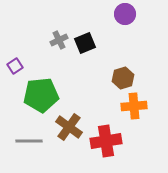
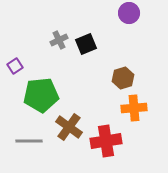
purple circle: moved 4 px right, 1 px up
black square: moved 1 px right, 1 px down
orange cross: moved 2 px down
